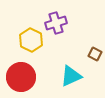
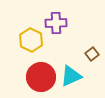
purple cross: rotated 15 degrees clockwise
brown square: moved 3 px left; rotated 24 degrees clockwise
red circle: moved 20 px right
